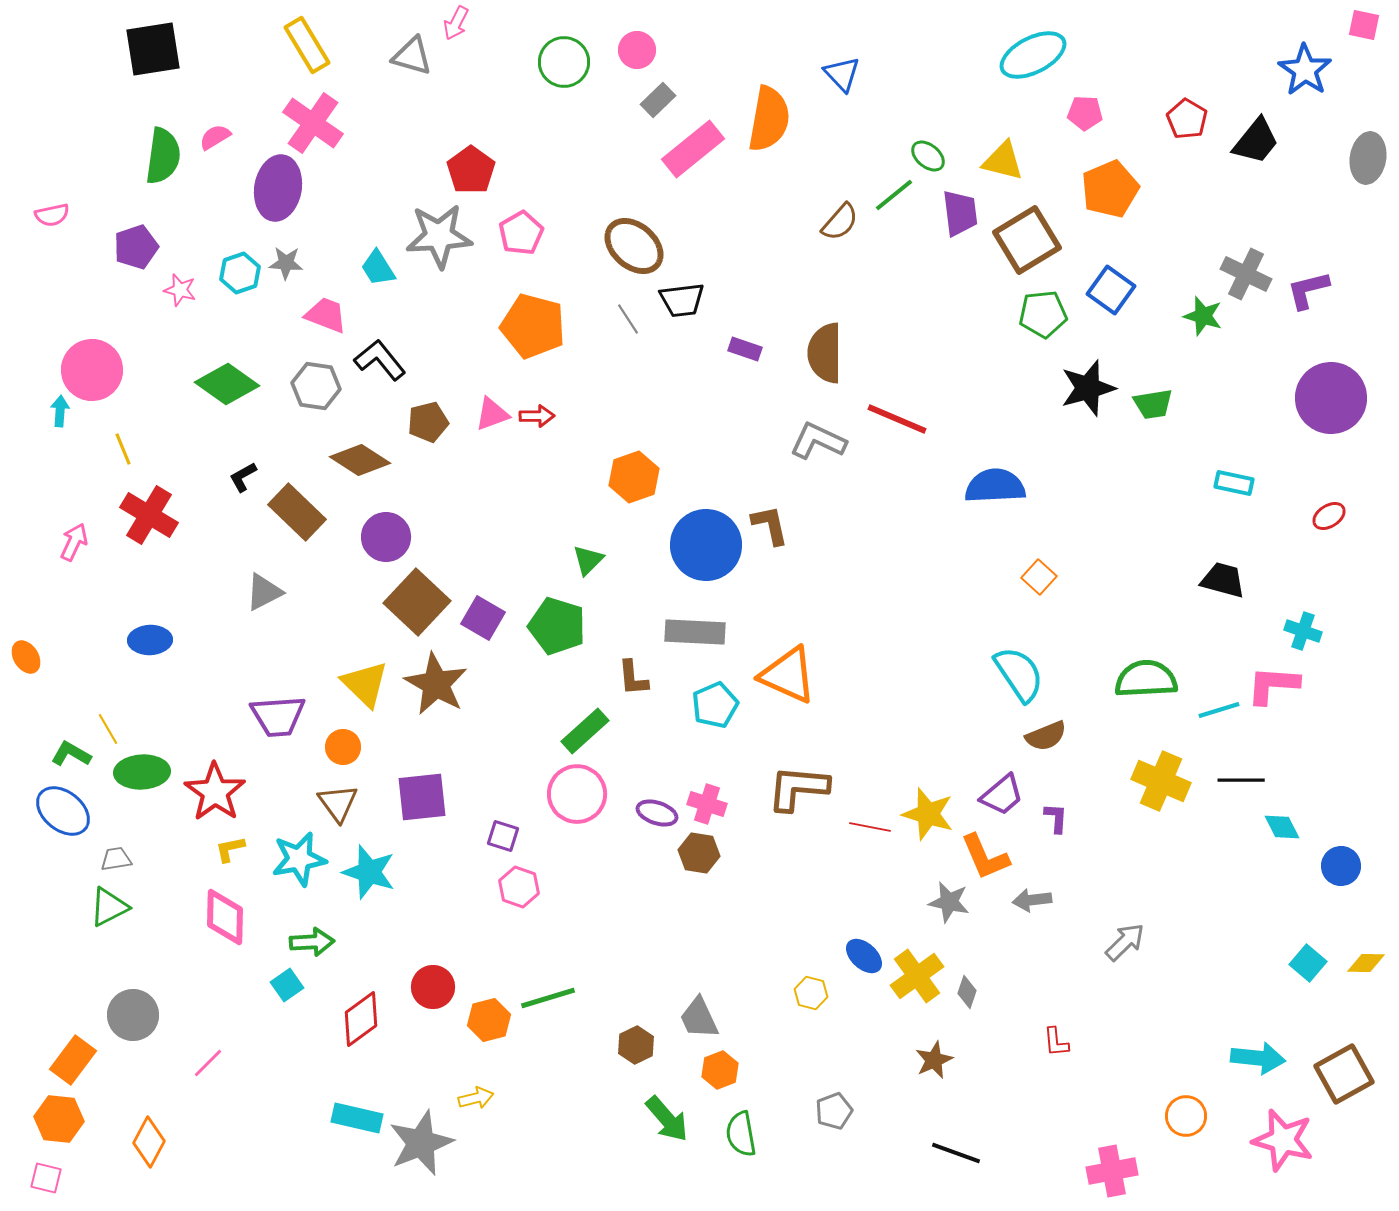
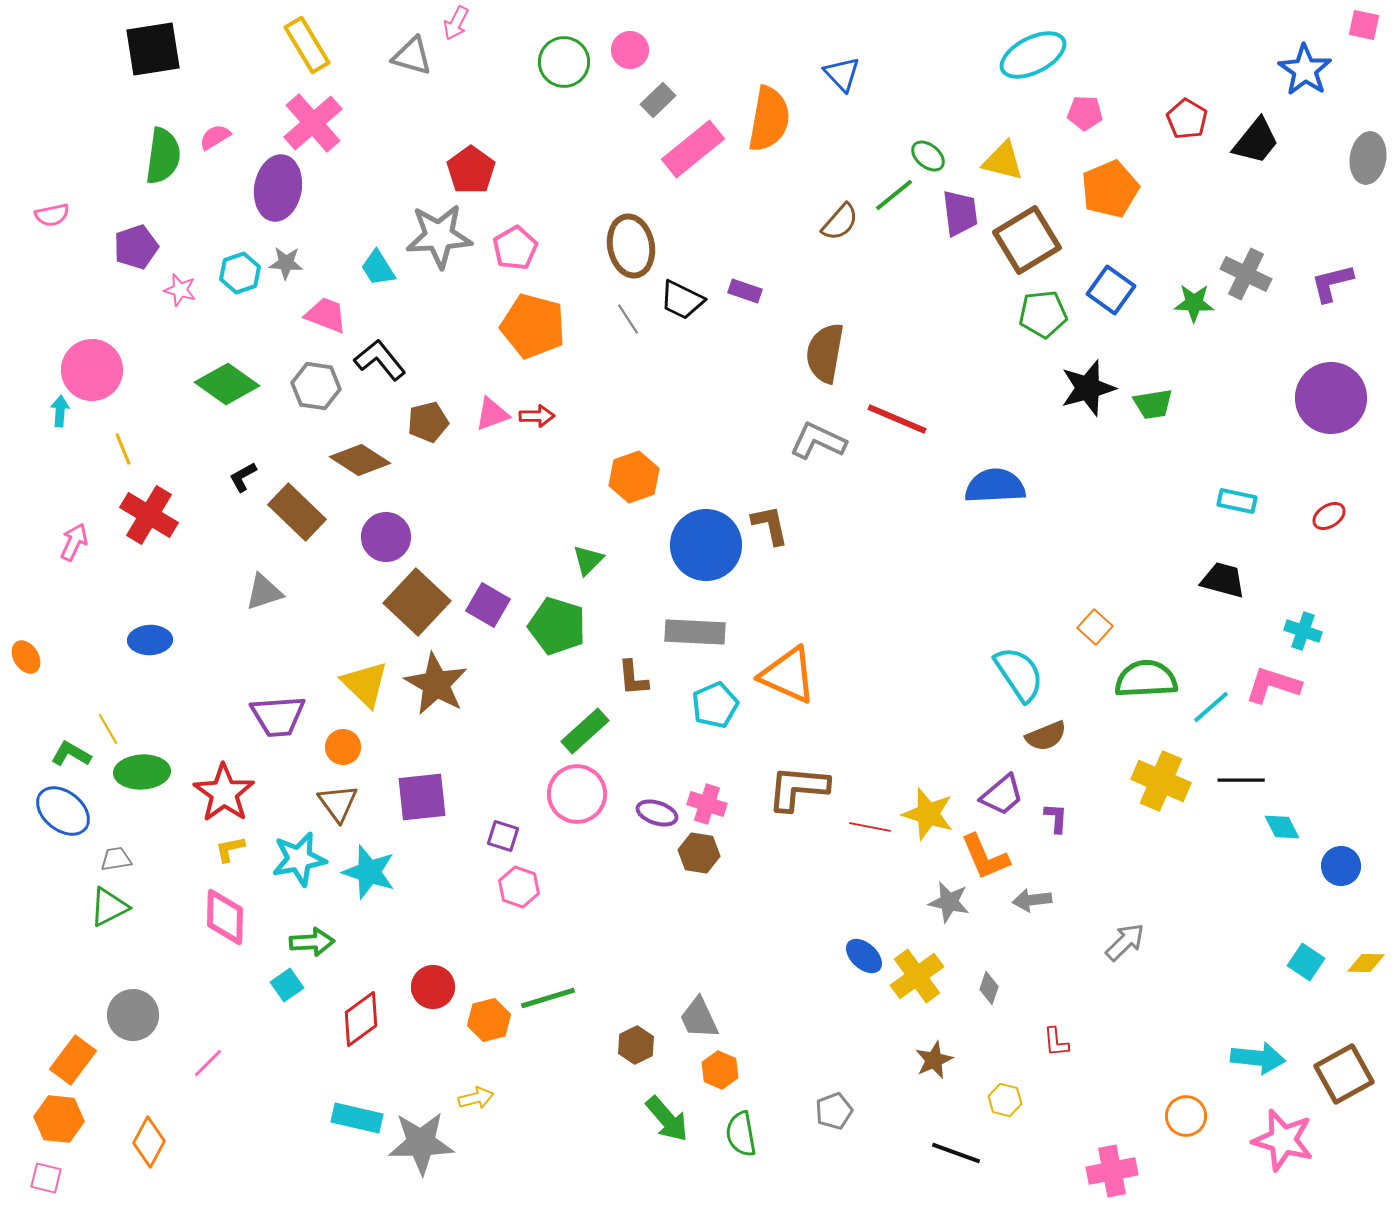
pink circle at (637, 50): moved 7 px left
pink cross at (313, 123): rotated 14 degrees clockwise
pink pentagon at (521, 233): moved 6 px left, 15 px down
brown ellipse at (634, 246): moved 3 px left; rotated 38 degrees clockwise
purple L-shape at (1308, 290): moved 24 px right, 7 px up
black trapezoid at (682, 300): rotated 33 degrees clockwise
green star at (1203, 316): moved 9 px left, 13 px up; rotated 15 degrees counterclockwise
purple rectangle at (745, 349): moved 58 px up
brown semicircle at (825, 353): rotated 10 degrees clockwise
cyan rectangle at (1234, 483): moved 3 px right, 18 px down
orange square at (1039, 577): moved 56 px right, 50 px down
gray triangle at (264, 592): rotated 9 degrees clockwise
purple square at (483, 618): moved 5 px right, 13 px up
pink L-shape at (1273, 685): rotated 14 degrees clockwise
cyan line at (1219, 710): moved 8 px left, 3 px up; rotated 24 degrees counterclockwise
red star at (215, 792): moved 9 px right, 1 px down
cyan square at (1308, 963): moved 2 px left, 1 px up; rotated 6 degrees counterclockwise
gray diamond at (967, 992): moved 22 px right, 4 px up
yellow hexagon at (811, 993): moved 194 px right, 107 px down
orange hexagon at (720, 1070): rotated 15 degrees counterclockwise
gray star at (421, 1143): rotated 20 degrees clockwise
